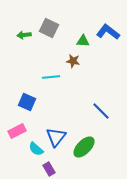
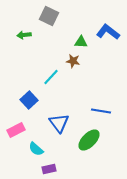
gray square: moved 12 px up
green triangle: moved 2 px left, 1 px down
cyan line: rotated 42 degrees counterclockwise
blue square: moved 2 px right, 2 px up; rotated 24 degrees clockwise
blue line: rotated 36 degrees counterclockwise
pink rectangle: moved 1 px left, 1 px up
blue triangle: moved 3 px right, 14 px up; rotated 15 degrees counterclockwise
green ellipse: moved 5 px right, 7 px up
purple rectangle: rotated 72 degrees counterclockwise
